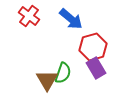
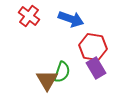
blue arrow: rotated 20 degrees counterclockwise
red hexagon: rotated 24 degrees clockwise
green semicircle: moved 1 px left, 1 px up
